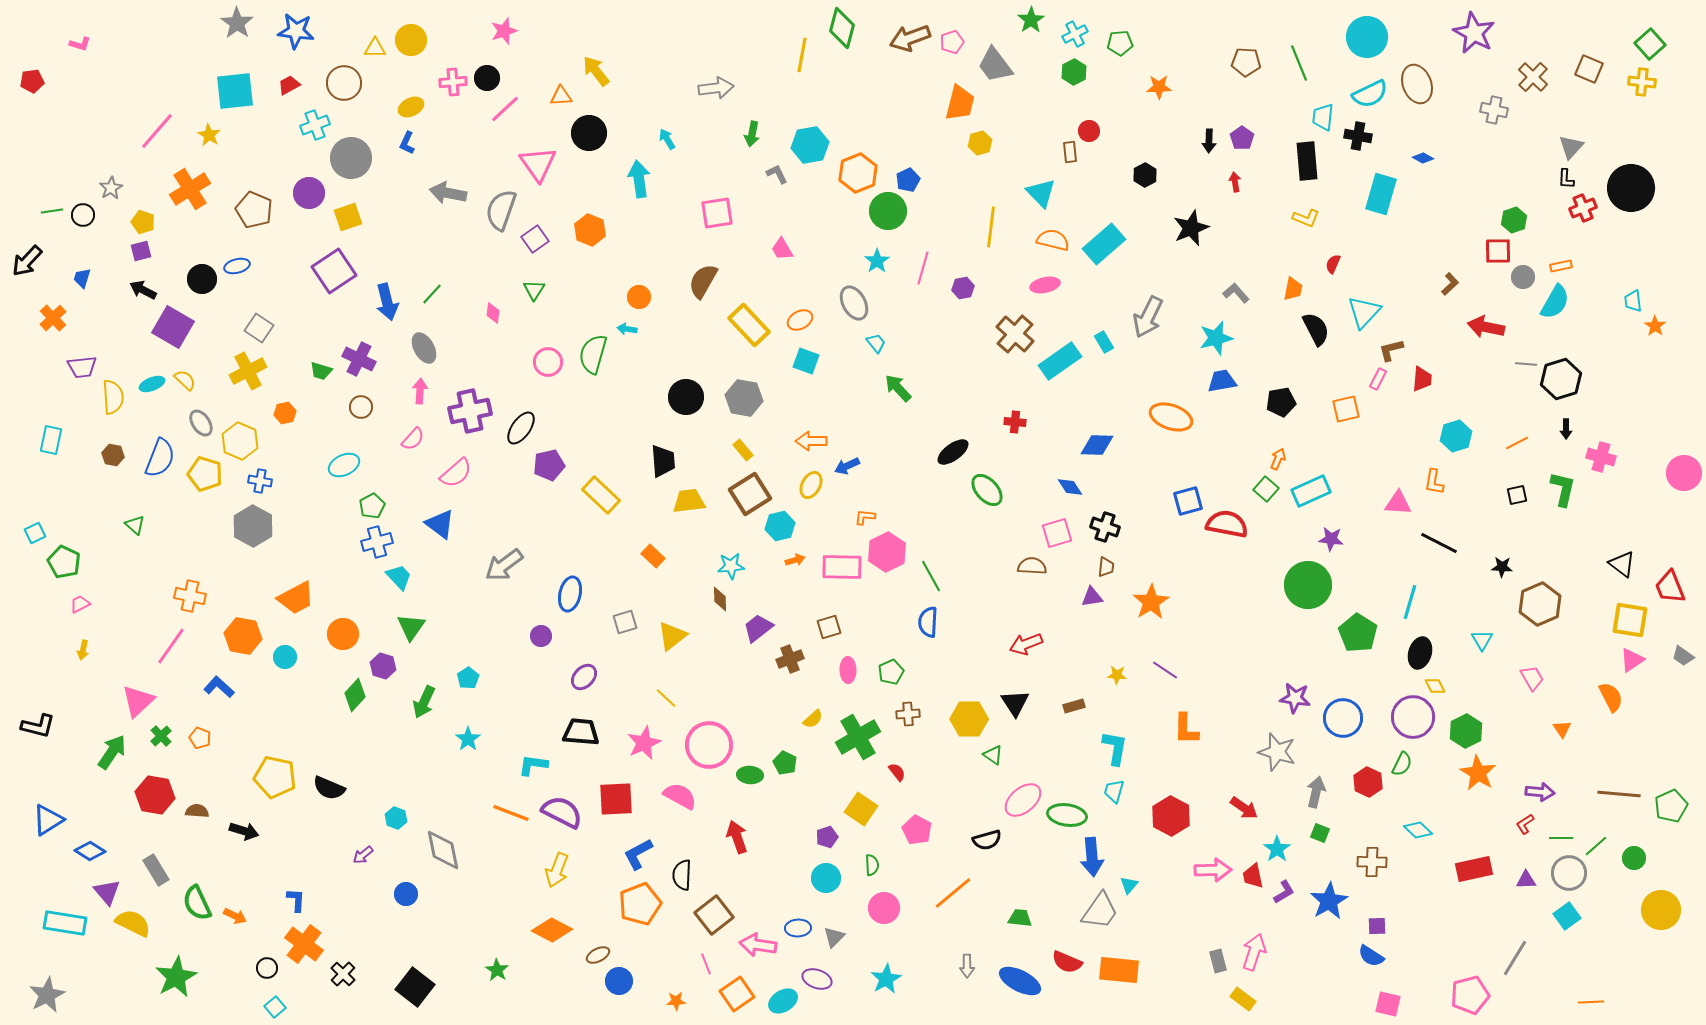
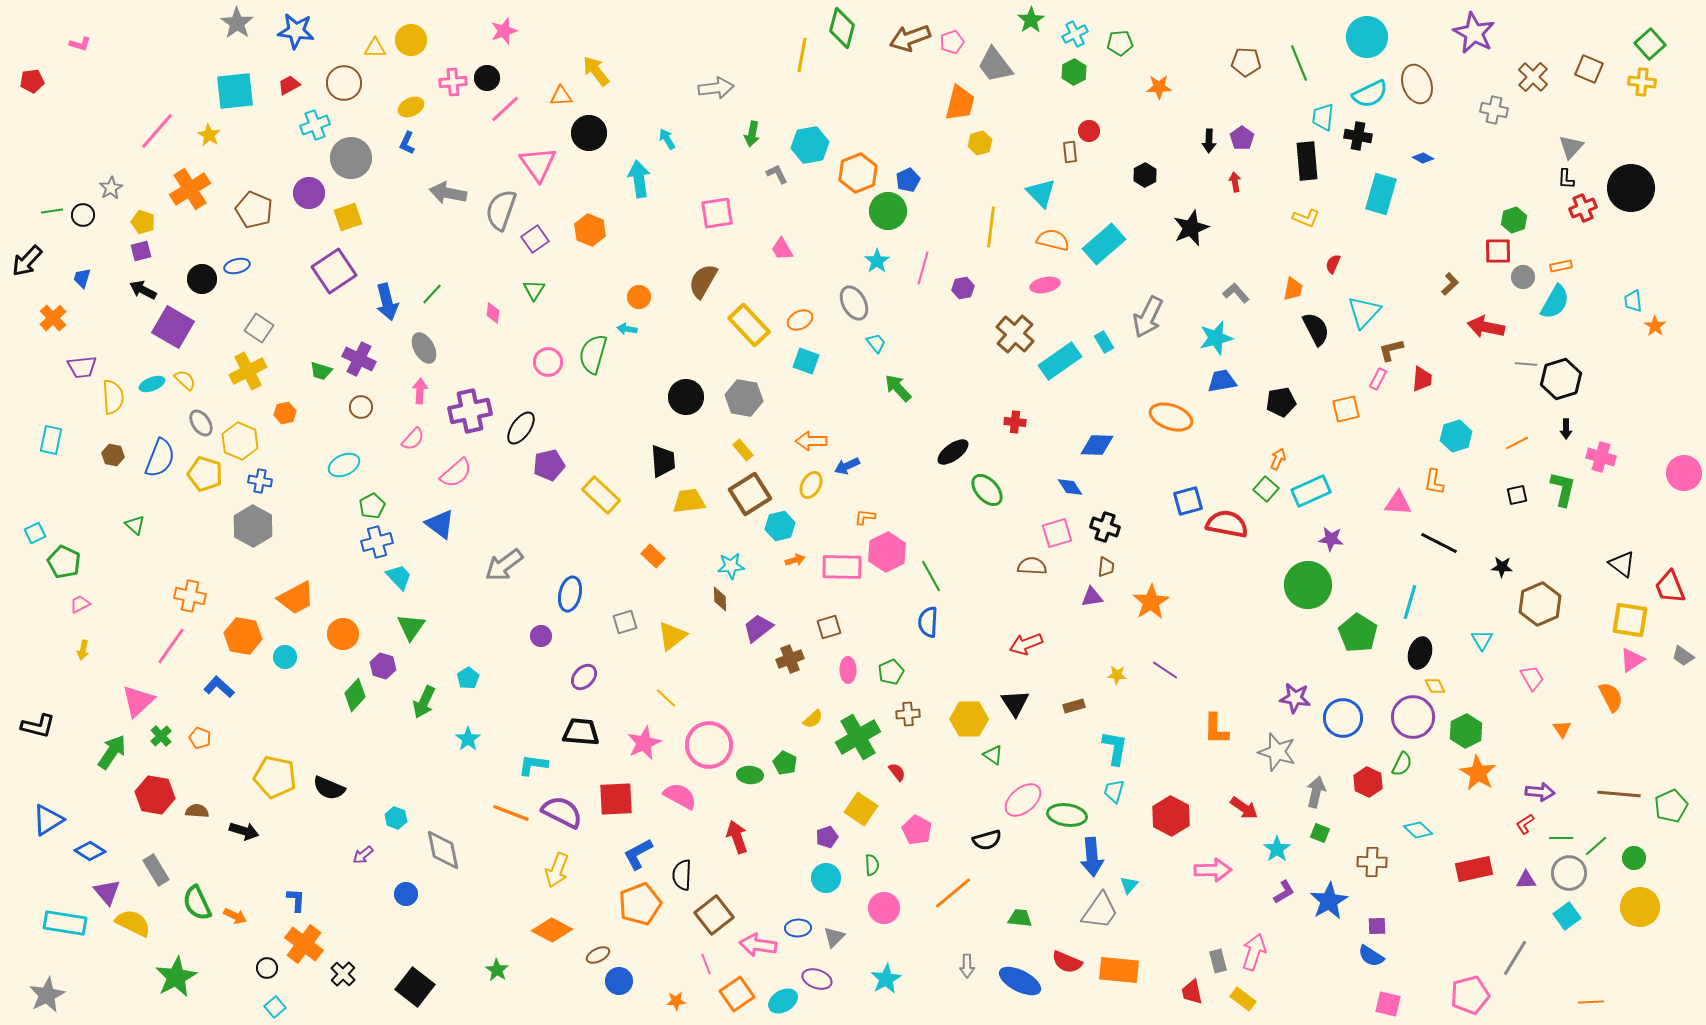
orange L-shape at (1186, 729): moved 30 px right
red trapezoid at (1253, 876): moved 61 px left, 116 px down
yellow circle at (1661, 910): moved 21 px left, 3 px up
